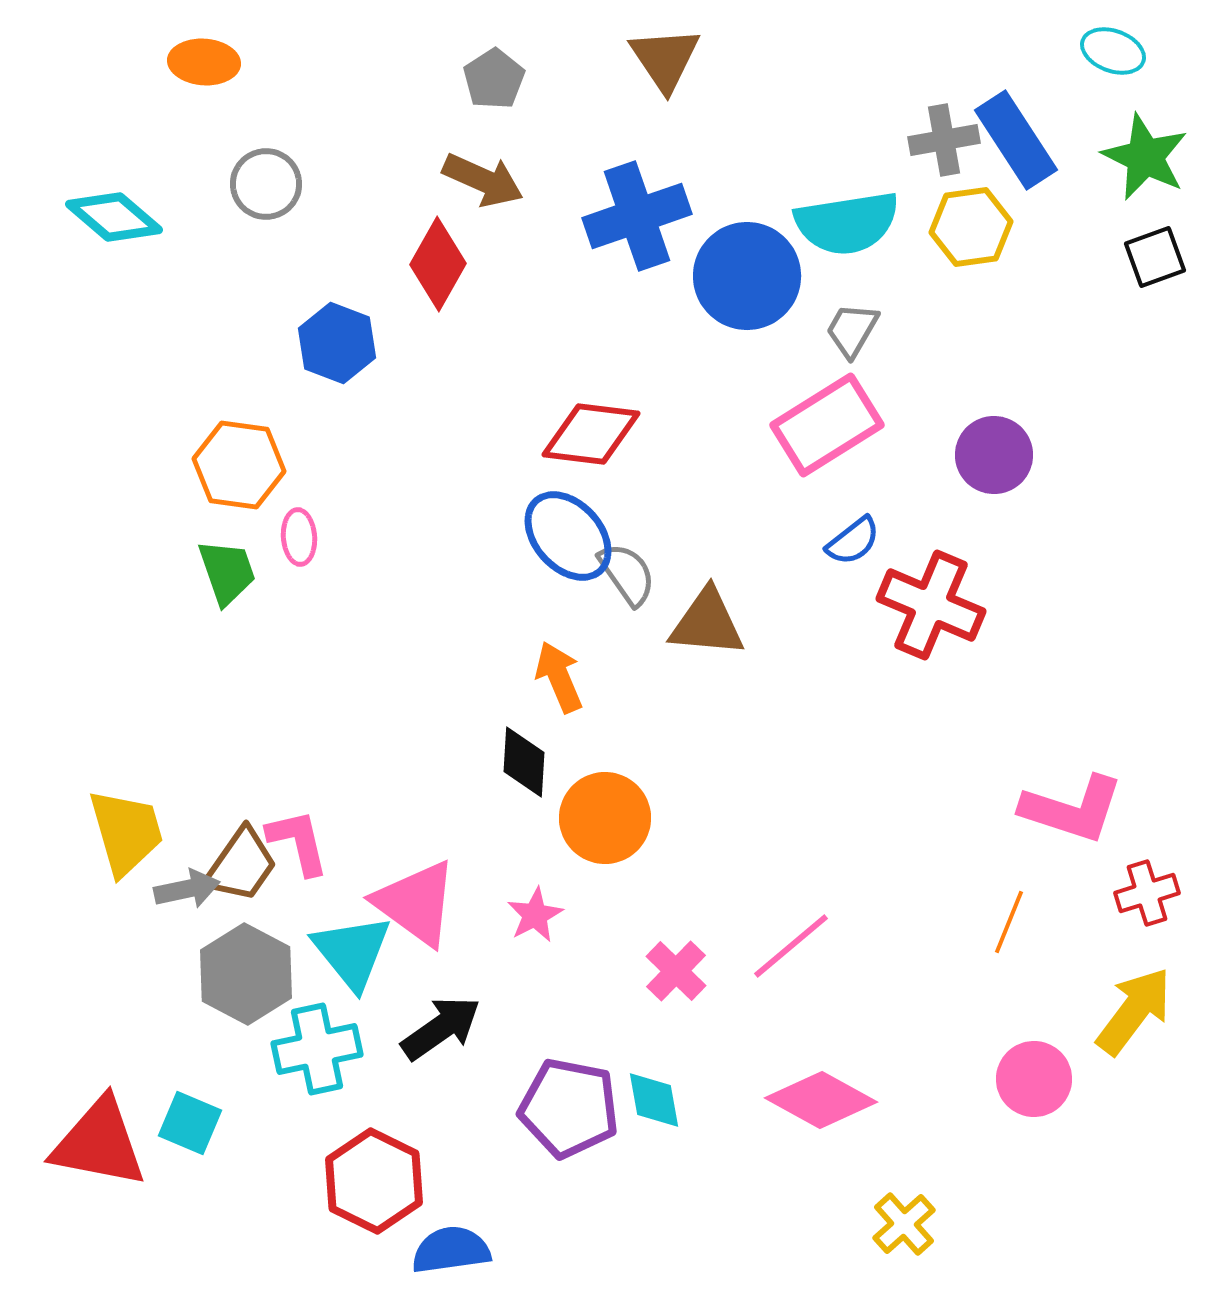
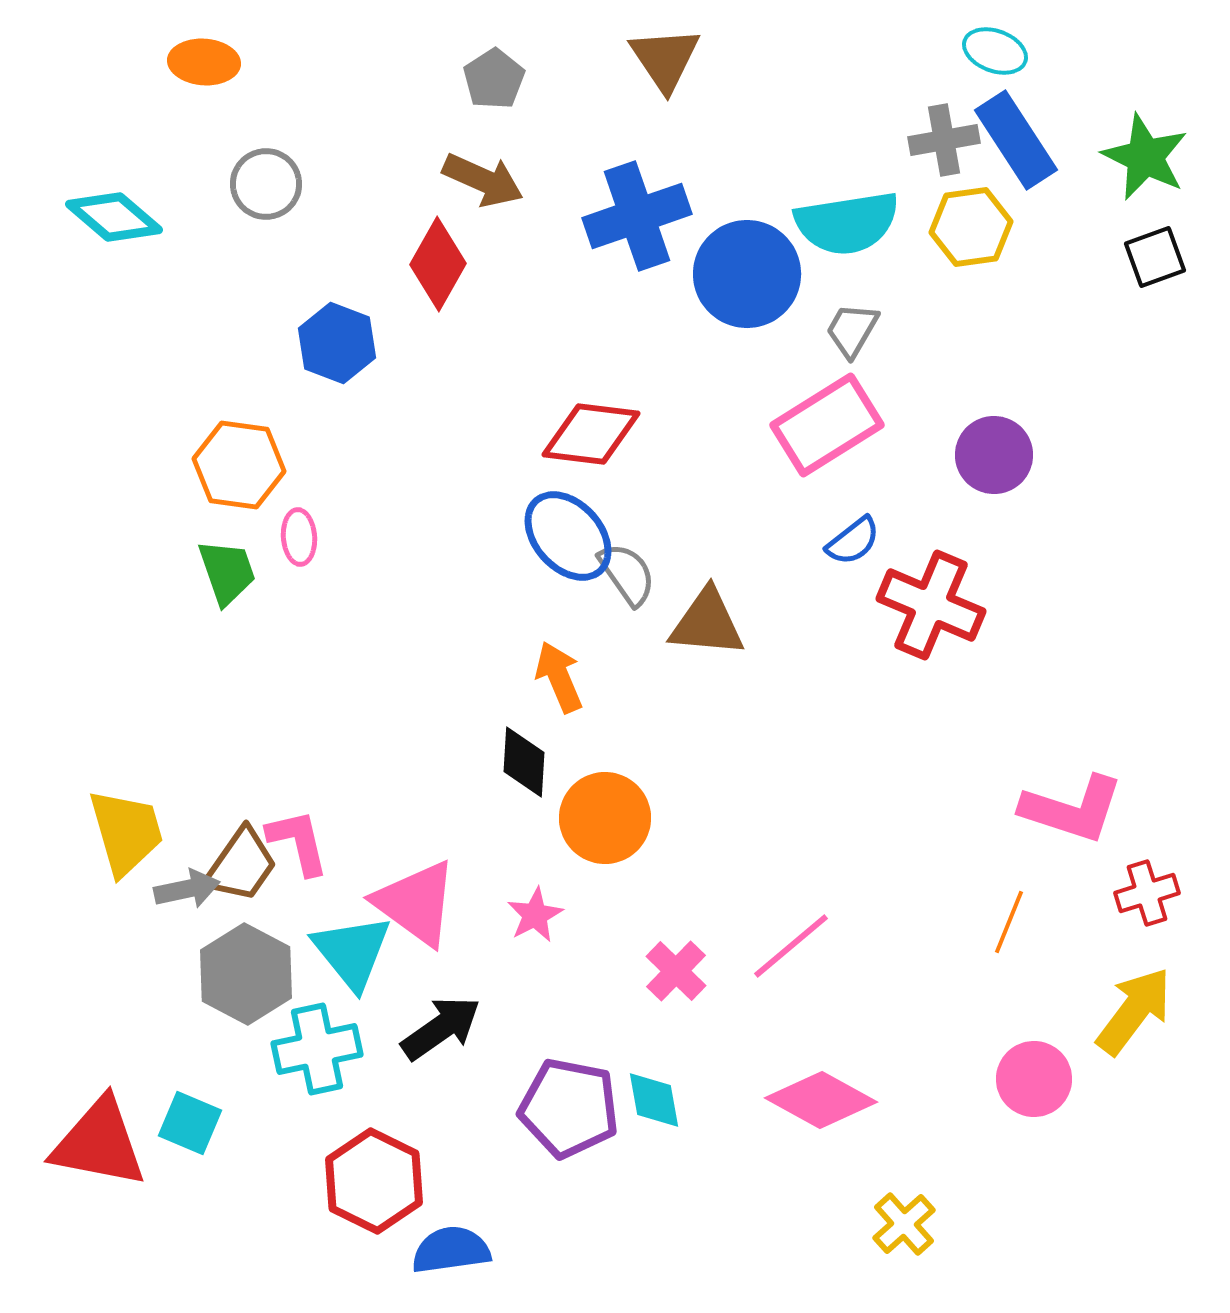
cyan ellipse at (1113, 51): moved 118 px left
blue circle at (747, 276): moved 2 px up
